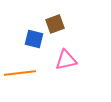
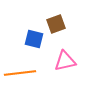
brown square: moved 1 px right
pink triangle: moved 1 px left, 1 px down
